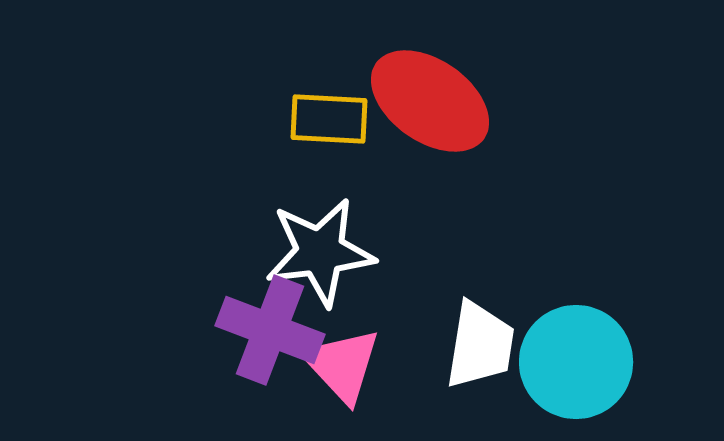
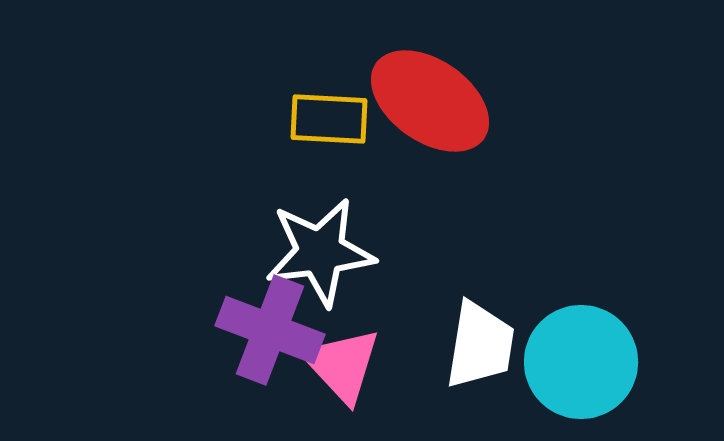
cyan circle: moved 5 px right
